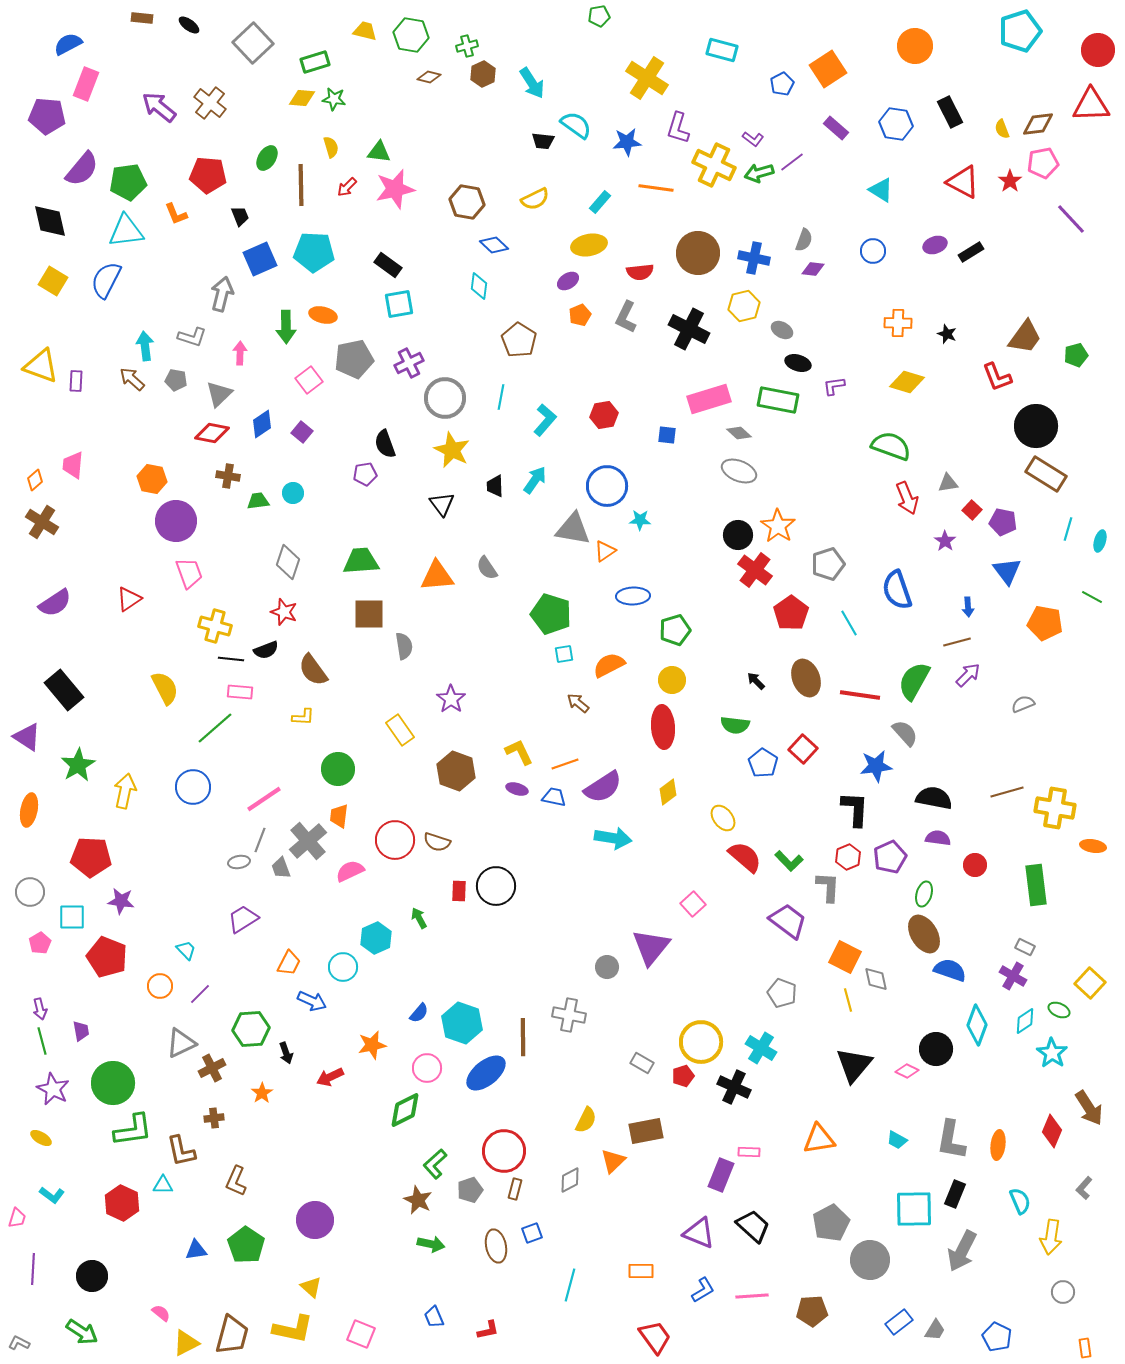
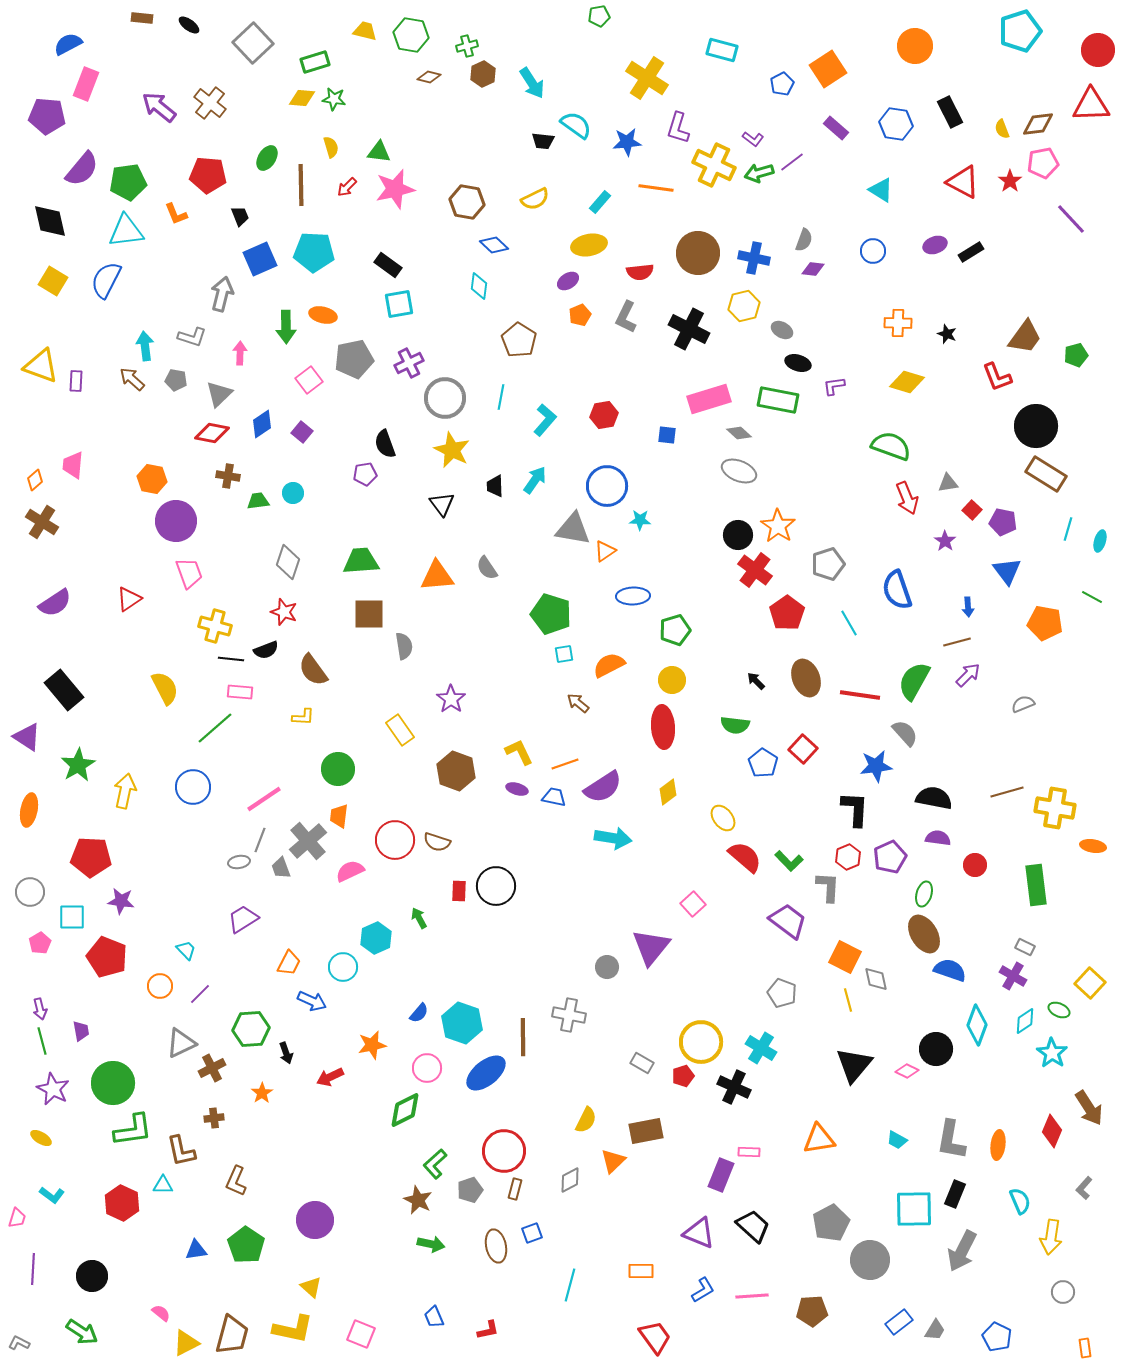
red pentagon at (791, 613): moved 4 px left
